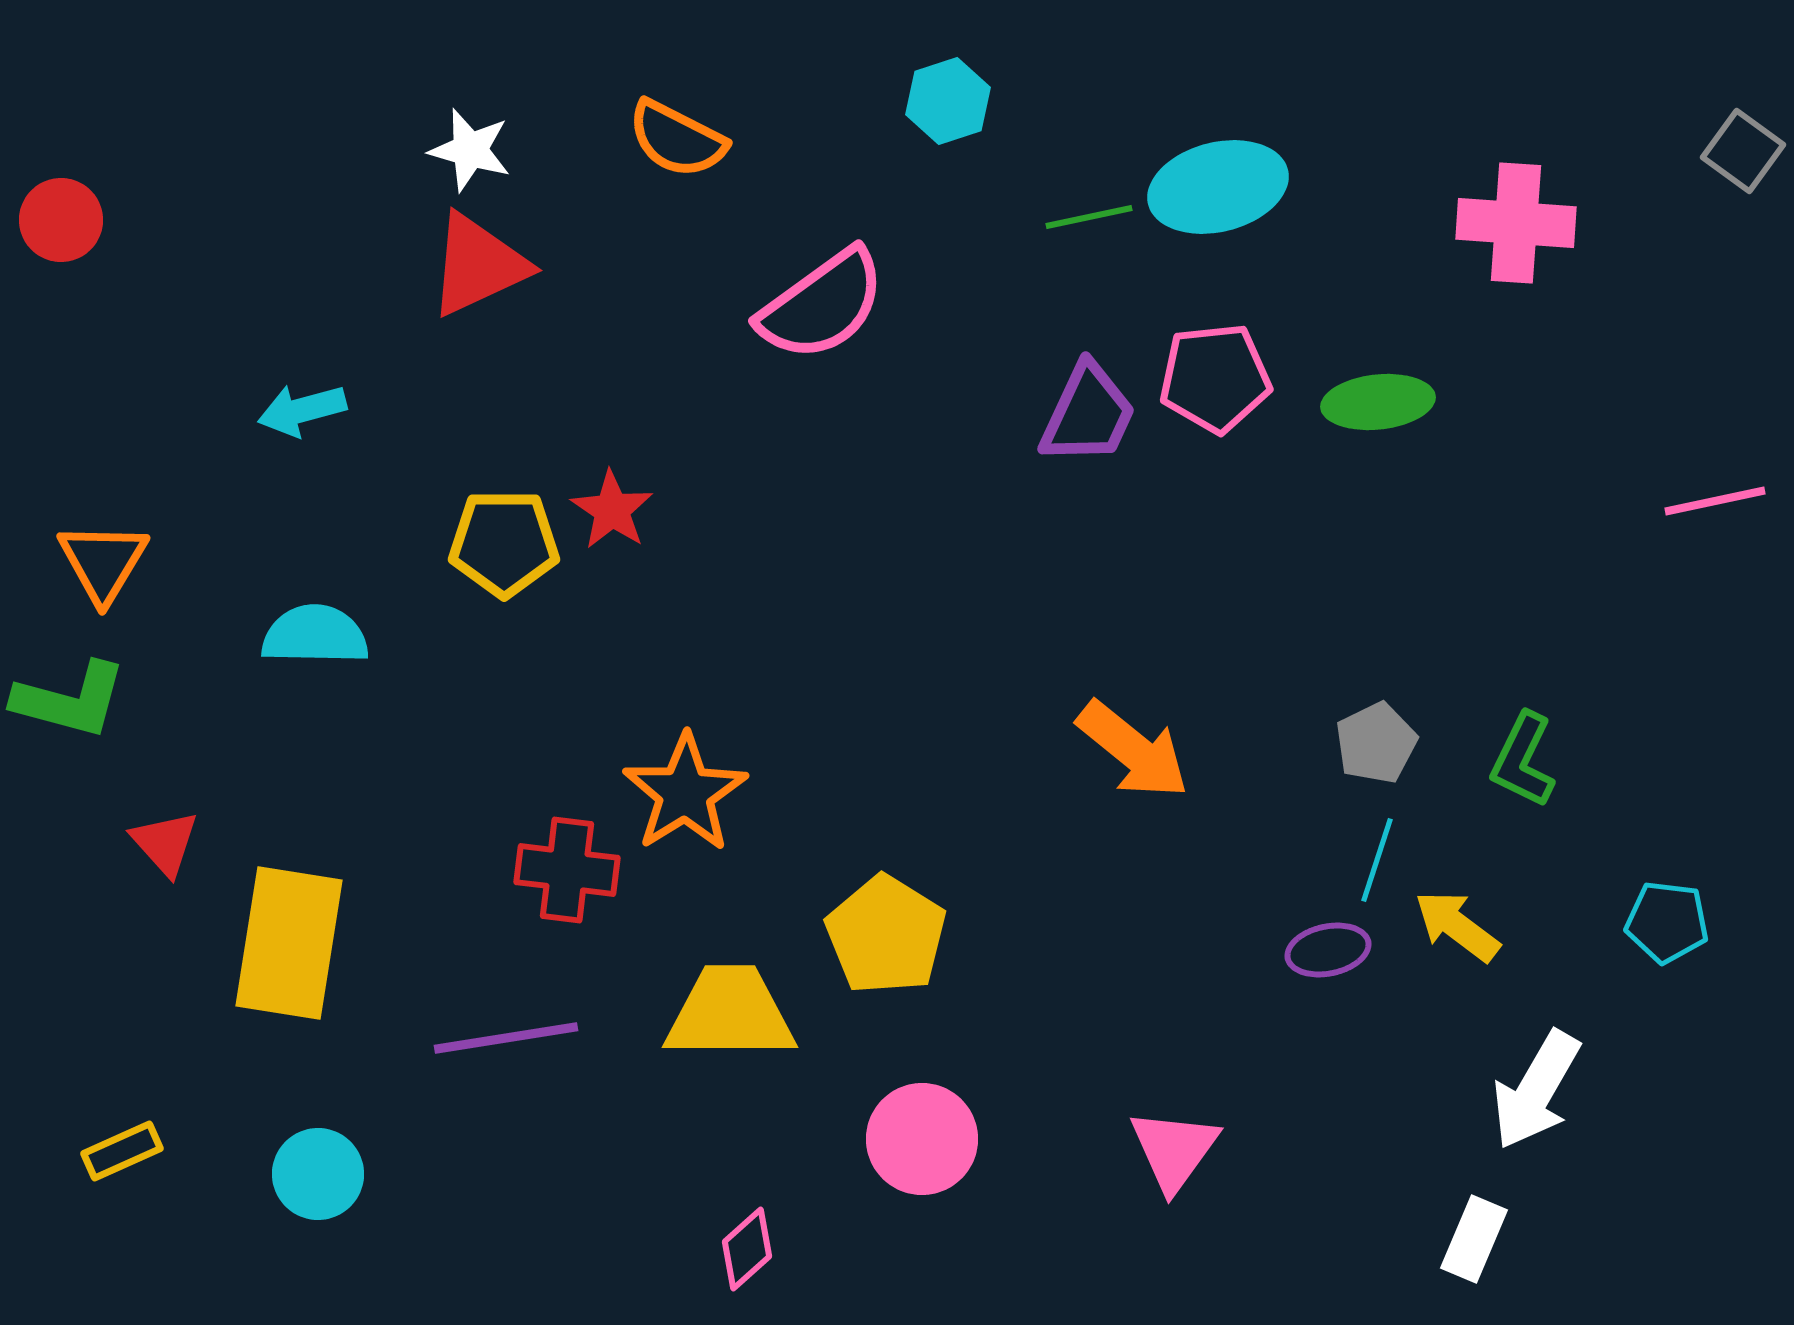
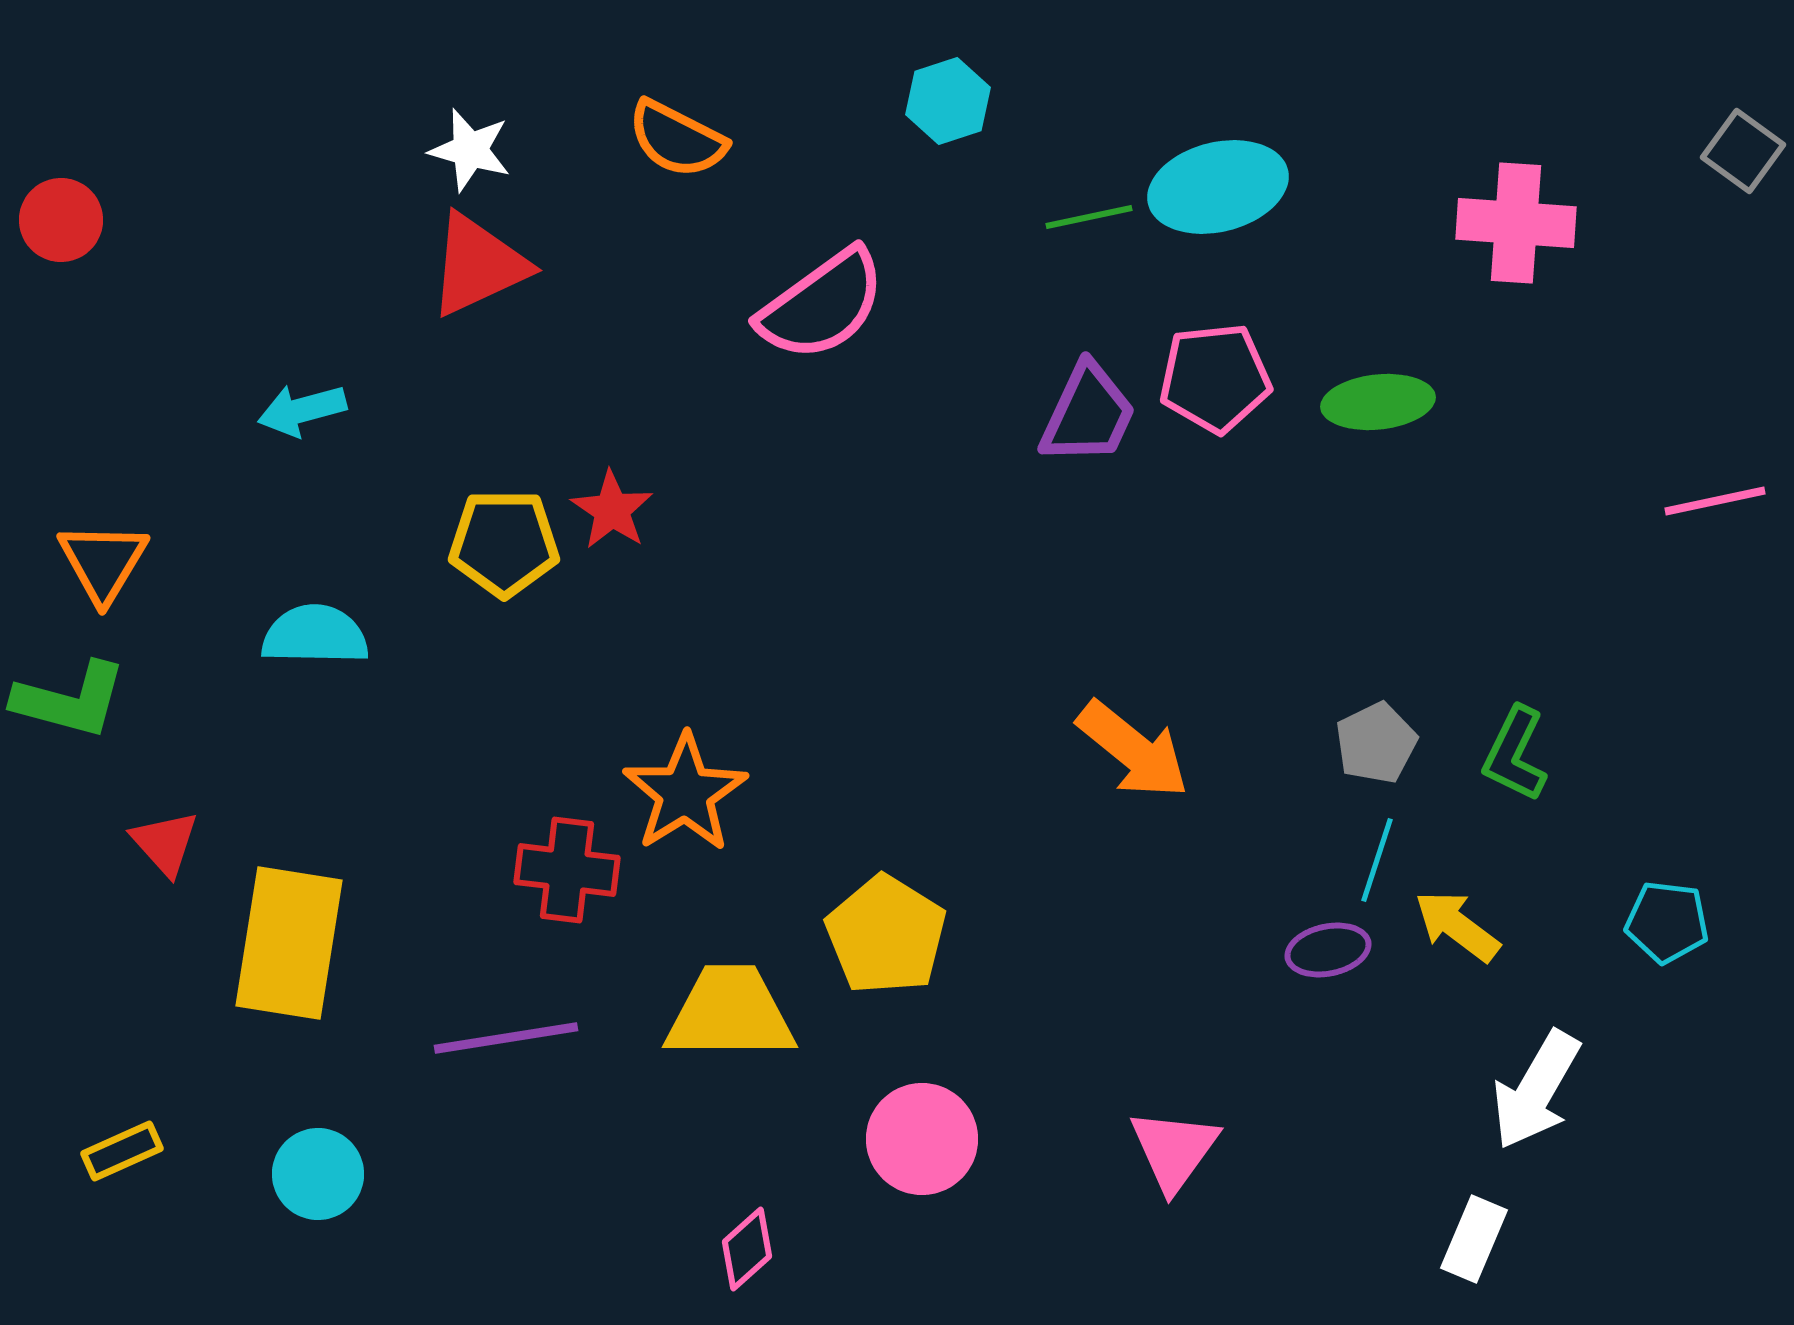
green L-shape at (1523, 760): moved 8 px left, 6 px up
